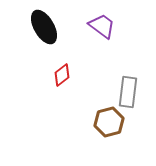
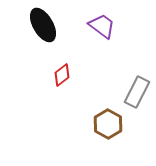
black ellipse: moved 1 px left, 2 px up
gray rectangle: moved 9 px right; rotated 20 degrees clockwise
brown hexagon: moved 1 px left, 2 px down; rotated 16 degrees counterclockwise
